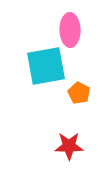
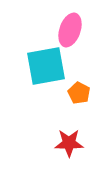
pink ellipse: rotated 20 degrees clockwise
red star: moved 3 px up
